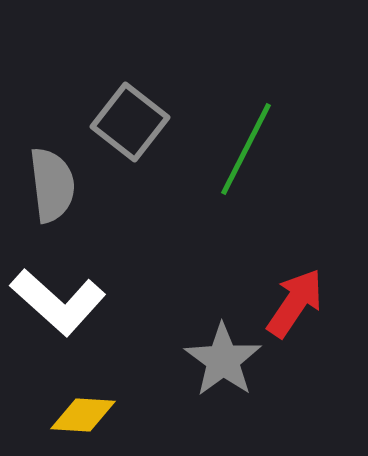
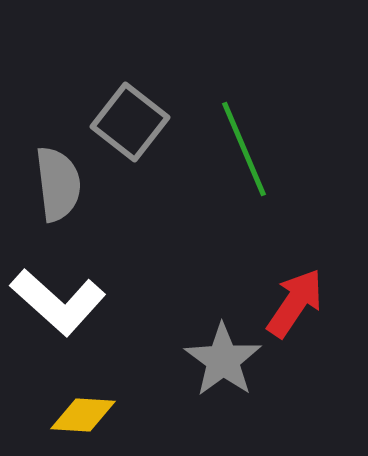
green line: moved 2 px left; rotated 50 degrees counterclockwise
gray semicircle: moved 6 px right, 1 px up
